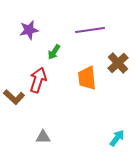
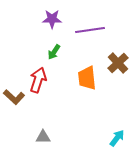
purple star: moved 23 px right, 11 px up; rotated 12 degrees clockwise
